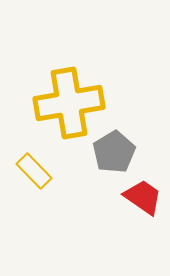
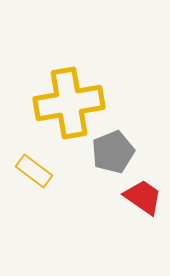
gray pentagon: moved 1 px left; rotated 9 degrees clockwise
yellow rectangle: rotated 9 degrees counterclockwise
